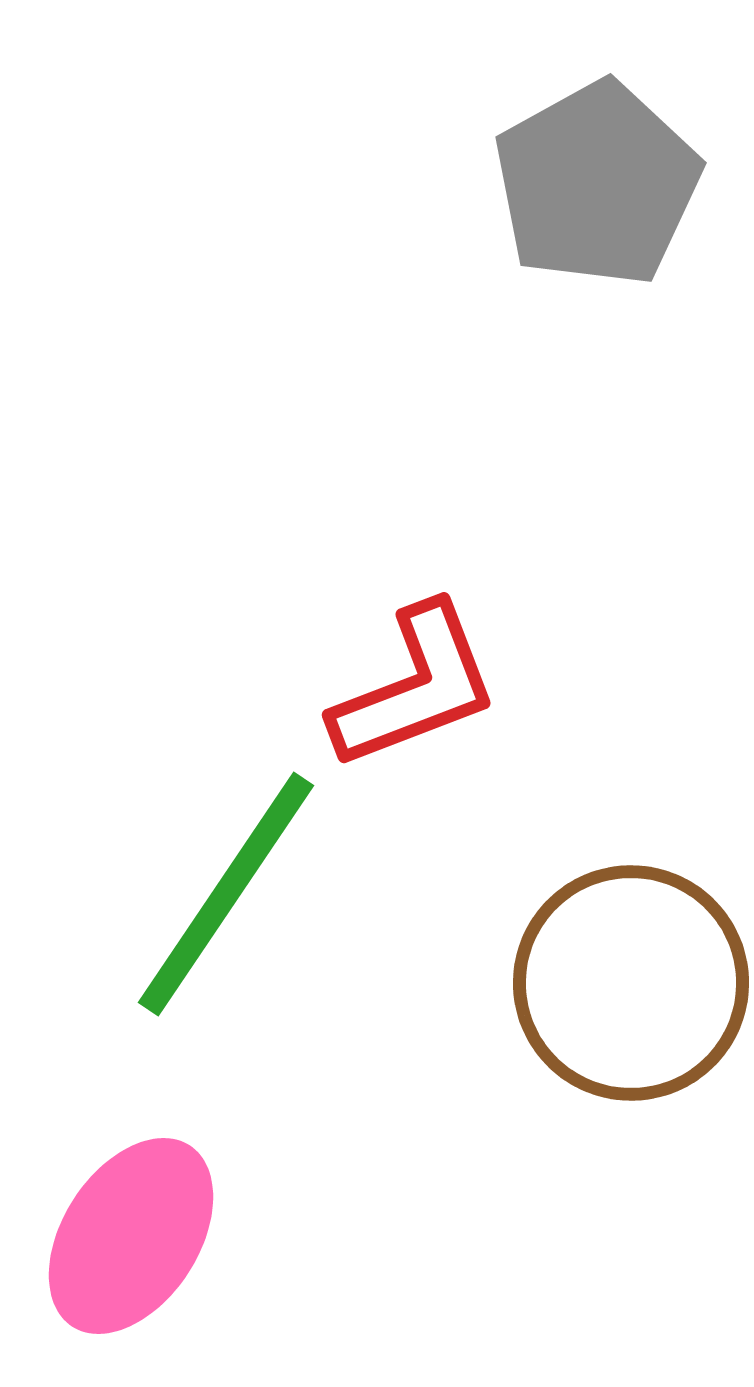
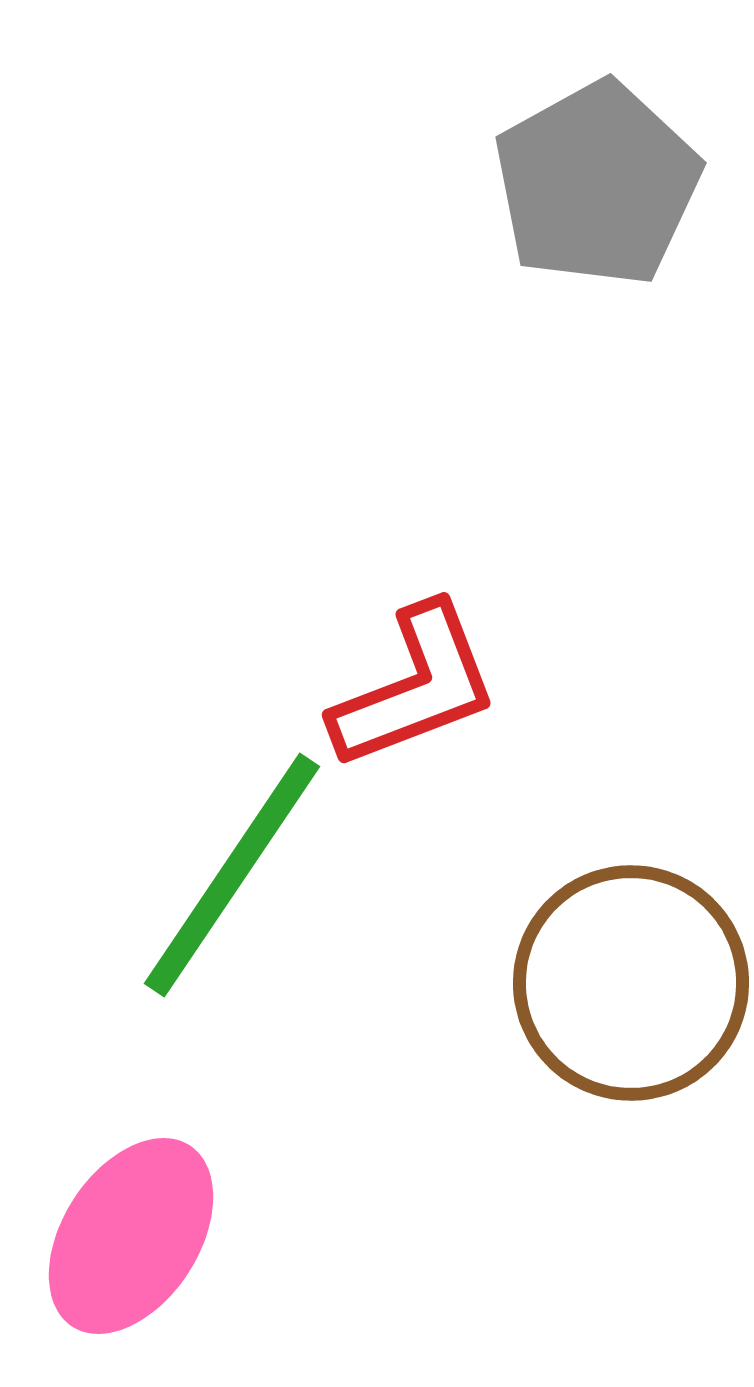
green line: moved 6 px right, 19 px up
